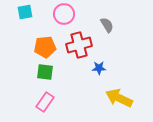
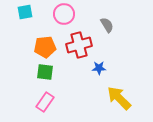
yellow arrow: rotated 20 degrees clockwise
